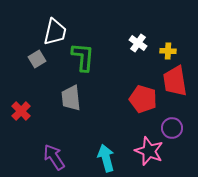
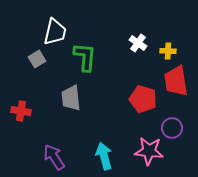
green L-shape: moved 2 px right
red trapezoid: moved 1 px right
red cross: rotated 36 degrees counterclockwise
pink star: rotated 16 degrees counterclockwise
cyan arrow: moved 2 px left, 2 px up
